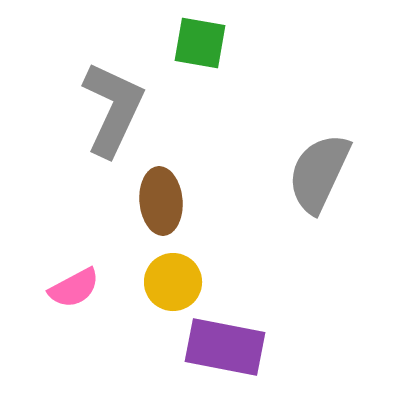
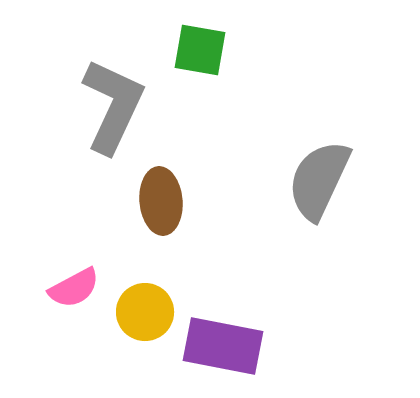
green square: moved 7 px down
gray L-shape: moved 3 px up
gray semicircle: moved 7 px down
yellow circle: moved 28 px left, 30 px down
purple rectangle: moved 2 px left, 1 px up
